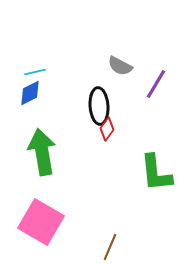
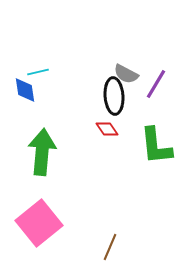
gray semicircle: moved 6 px right, 8 px down
cyan line: moved 3 px right
blue diamond: moved 5 px left, 3 px up; rotated 72 degrees counterclockwise
black ellipse: moved 15 px right, 10 px up
red diamond: rotated 70 degrees counterclockwise
green arrow: rotated 15 degrees clockwise
green L-shape: moved 27 px up
pink square: moved 2 px left, 1 px down; rotated 21 degrees clockwise
